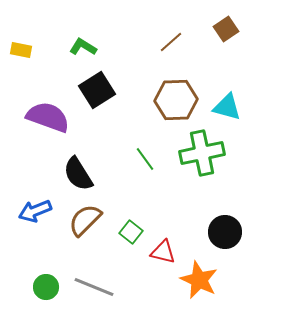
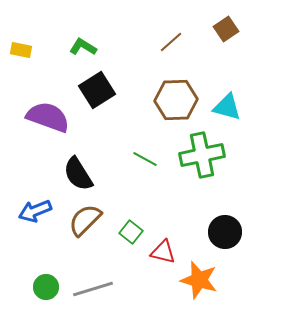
green cross: moved 2 px down
green line: rotated 25 degrees counterclockwise
orange star: rotated 9 degrees counterclockwise
gray line: moved 1 px left, 2 px down; rotated 39 degrees counterclockwise
